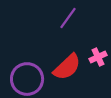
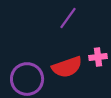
pink cross: rotated 18 degrees clockwise
red semicircle: rotated 24 degrees clockwise
